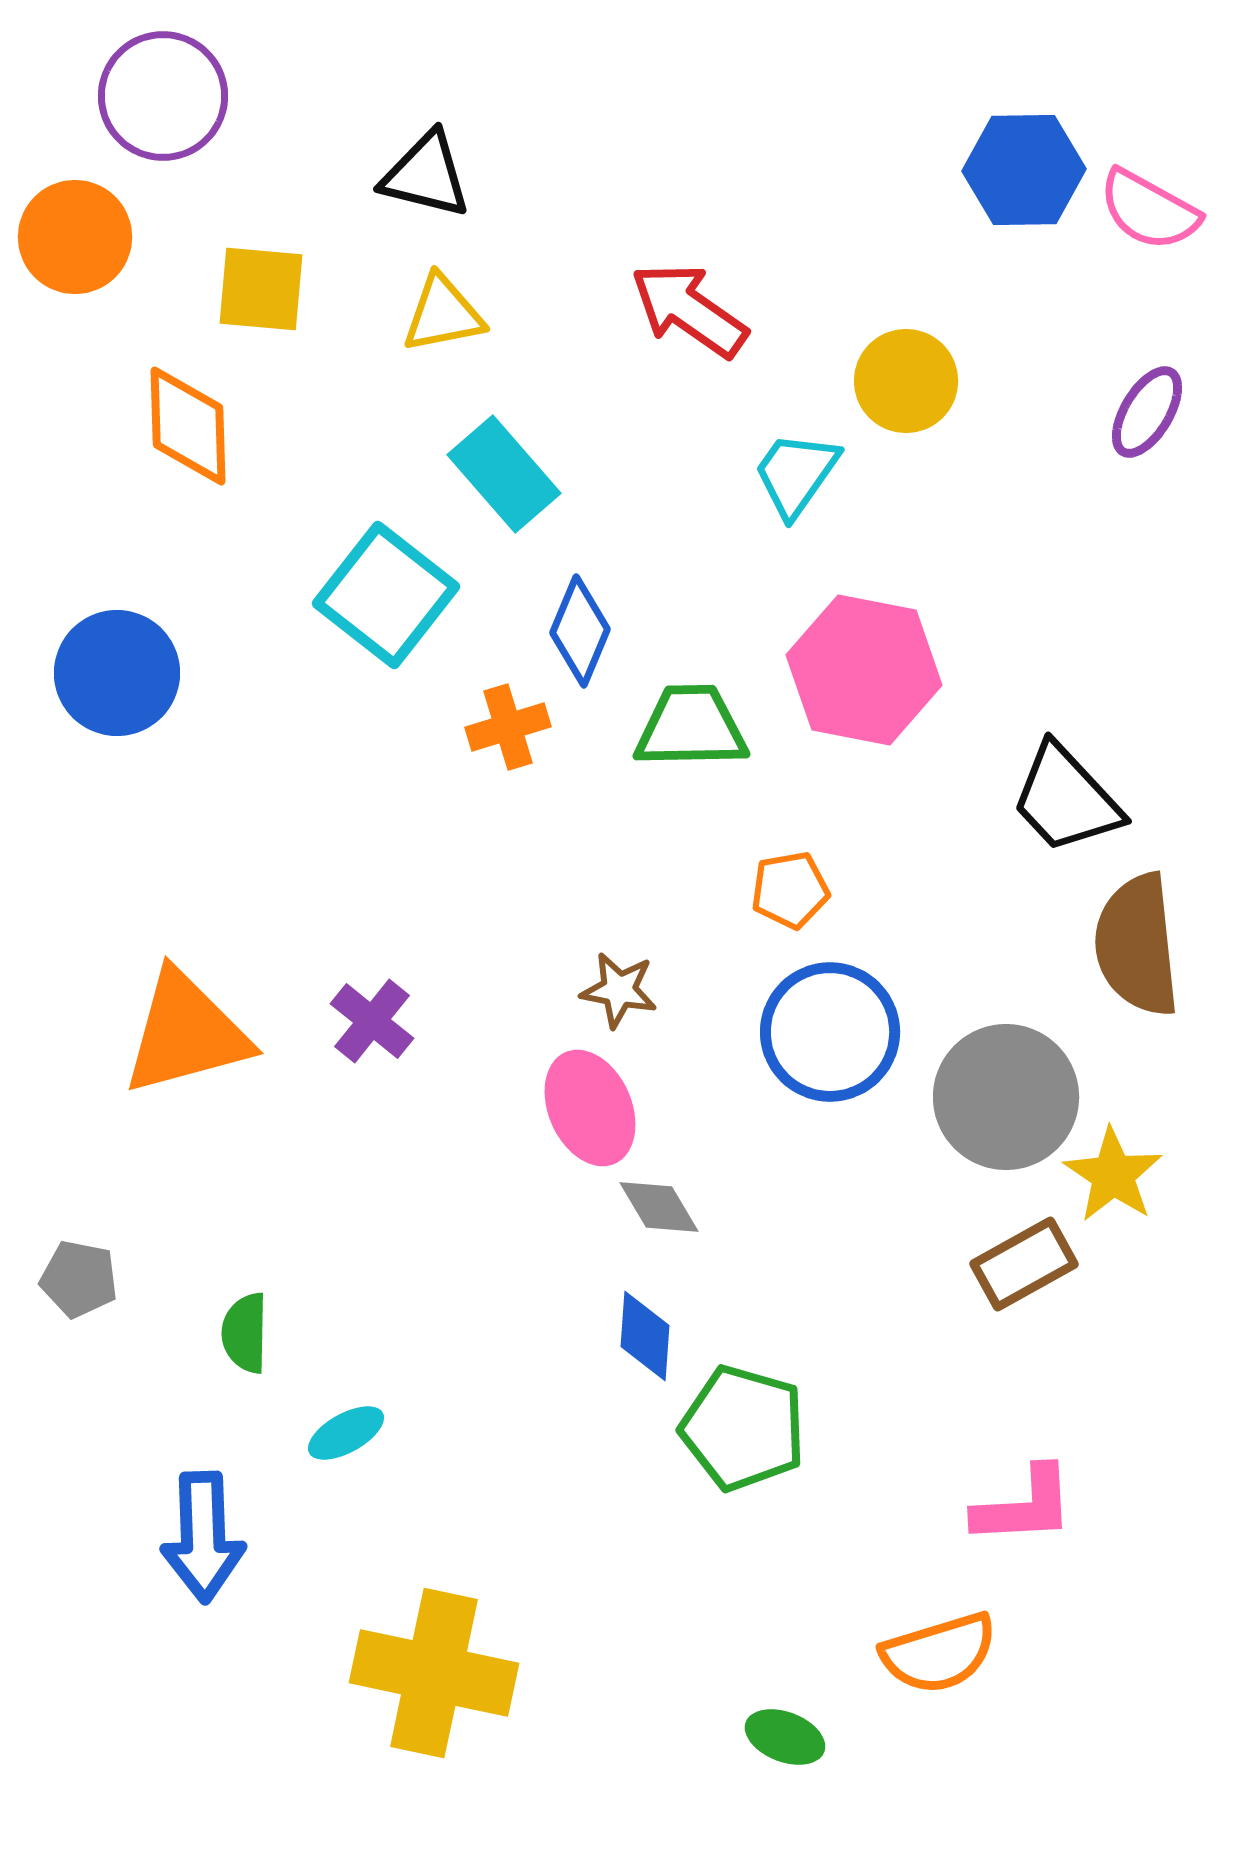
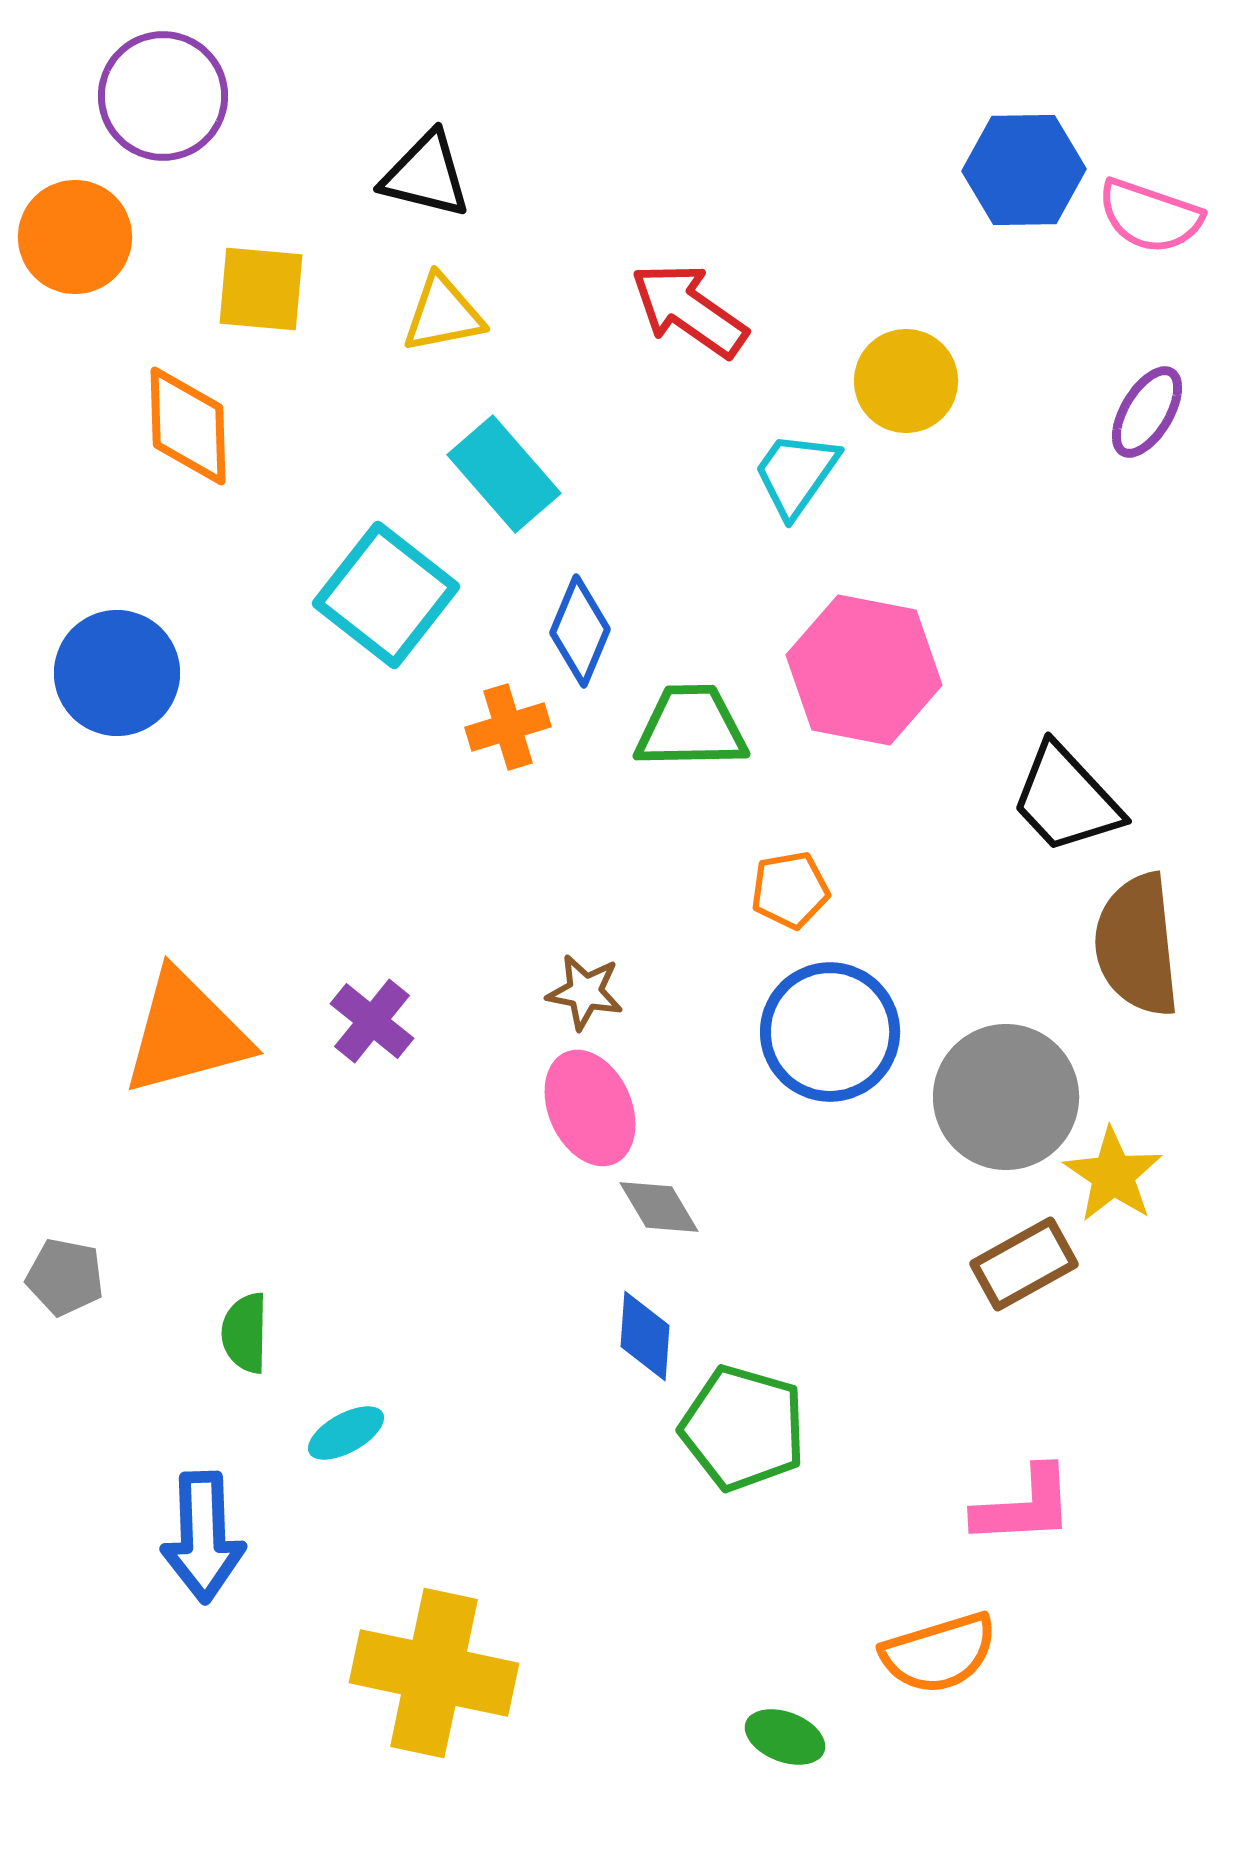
pink semicircle at (1149, 210): moved 1 px right, 6 px down; rotated 10 degrees counterclockwise
brown star at (619, 990): moved 34 px left, 2 px down
gray pentagon at (79, 1279): moved 14 px left, 2 px up
